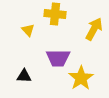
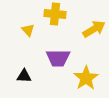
yellow arrow: rotated 30 degrees clockwise
yellow star: moved 5 px right
